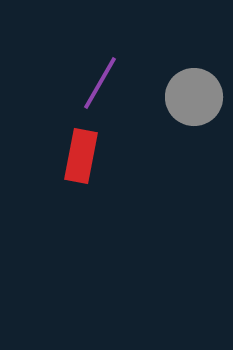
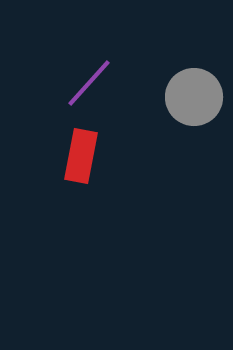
purple line: moved 11 px left; rotated 12 degrees clockwise
